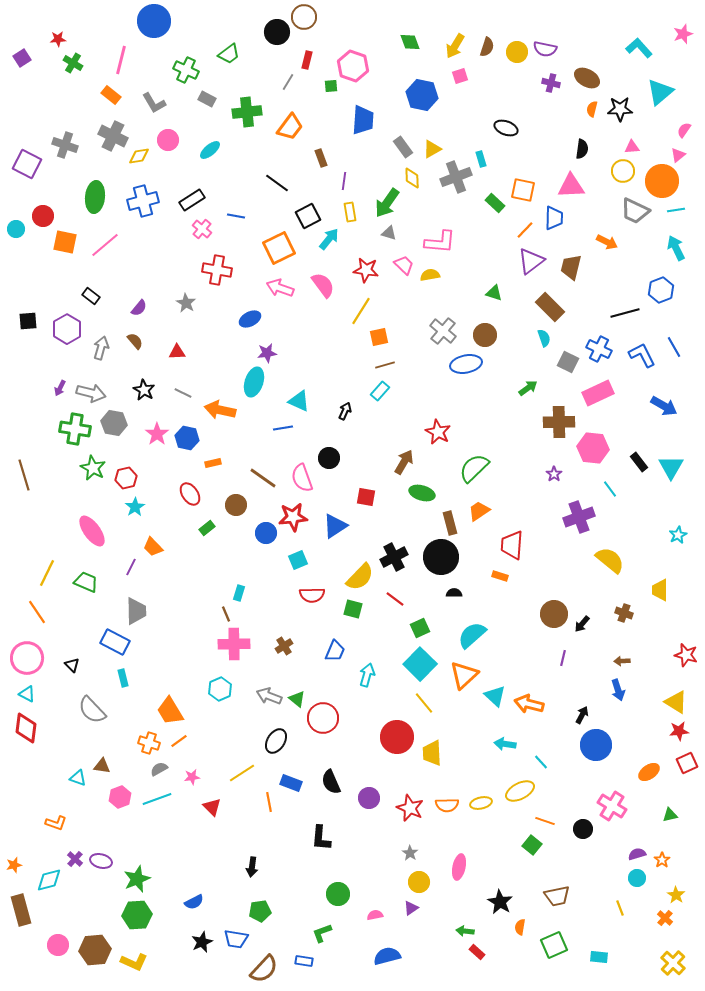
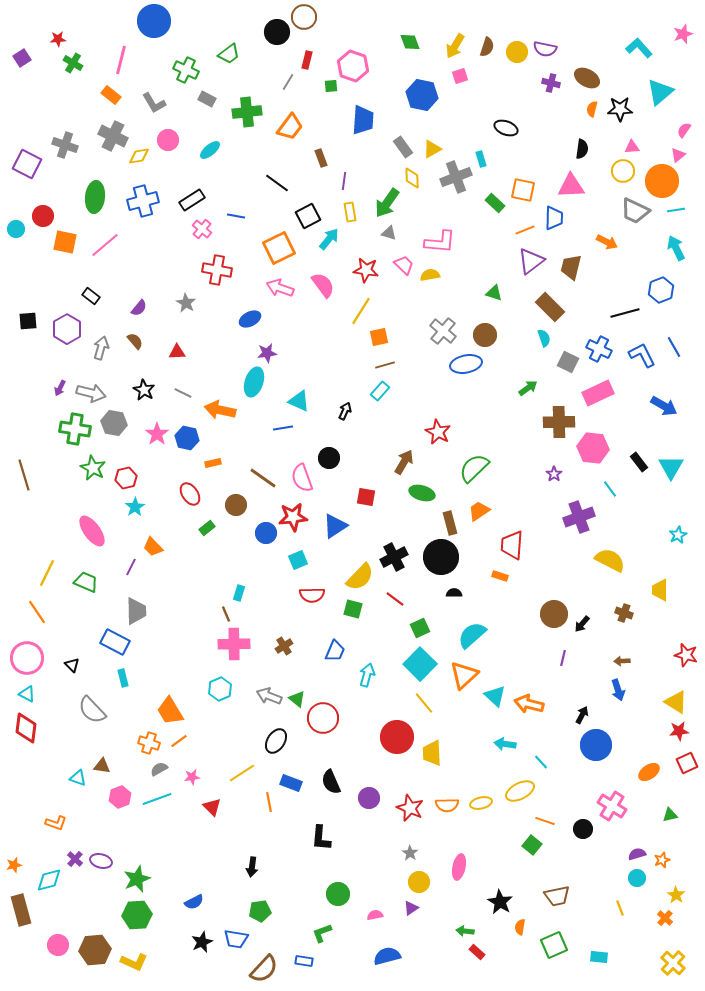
orange line at (525, 230): rotated 24 degrees clockwise
yellow semicircle at (610, 560): rotated 12 degrees counterclockwise
orange star at (662, 860): rotated 14 degrees clockwise
